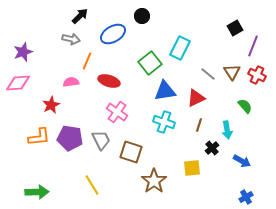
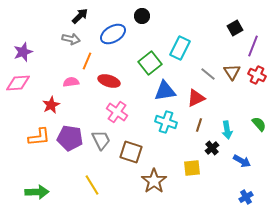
green semicircle: moved 14 px right, 18 px down
cyan cross: moved 2 px right
